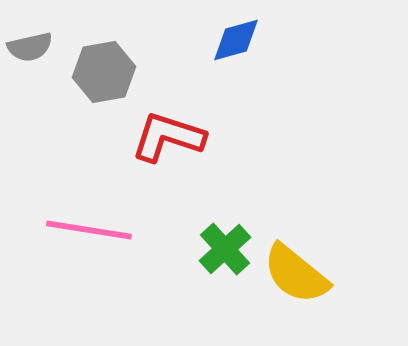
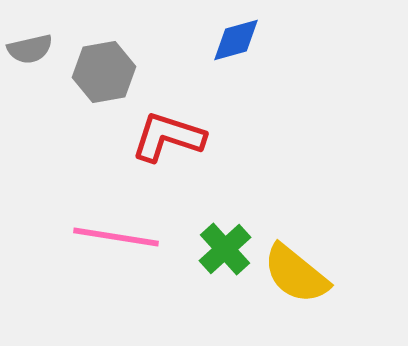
gray semicircle: moved 2 px down
pink line: moved 27 px right, 7 px down
